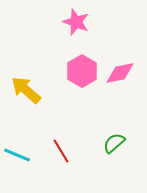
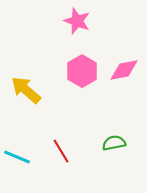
pink star: moved 1 px right, 1 px up
pink diamond: moved 4 px right, 3 px up
green semicircle: rotated 30 degrees clockwise
cyan line: moved 2 px down
